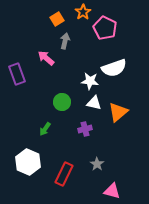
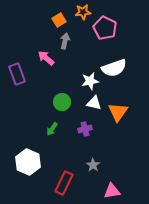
orange star: rotated 28 degrees clockwise
orange square: moved 2 px right, 1 px down
white star: rotated 18 degrees counterclockwise
orange triangle: rotated 15 degrees counterclockwise
green arrow: moved 7 px right
gray star: moved 4 px left, 1 px down
red rectangle: moved 9 px down
pink triangle: rotated 24 degrees counterclockwise
